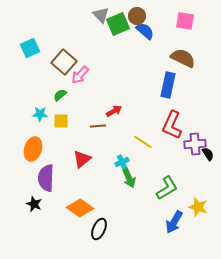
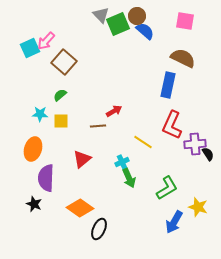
pink arrow: moved 34 px left, 34 px up
